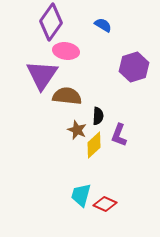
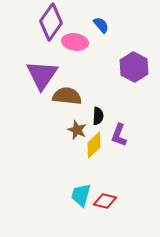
blue semicircle: moved 2 px left; rotated 18 degrees clockwise
pink ellipse: moved 9 px right, 9 px up
purple hexagon: rotated 16 degrees counterclockwise
red diamond: moved 3 px up; rotated 10 degrees counterclockwise
